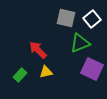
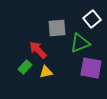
gray square: moved 9 px left, 10 px down; rotated 18 degrees counterclockwise
purple square: moved 1 px left, 1 px up; rotated 15 degrees counterclockwise
green rectangle: moved 5 px right, 8 px up
